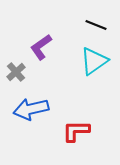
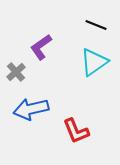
cyan triangle: moved 1 px down
red L-shape: rotated 112 degrees counterclockwise
